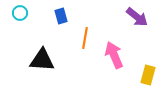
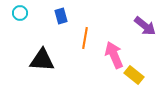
purple arrow: moved 8 px right, 9 px down
yellow rectangle: moved 14 px left; rotated 66 degrees counterclockwise
